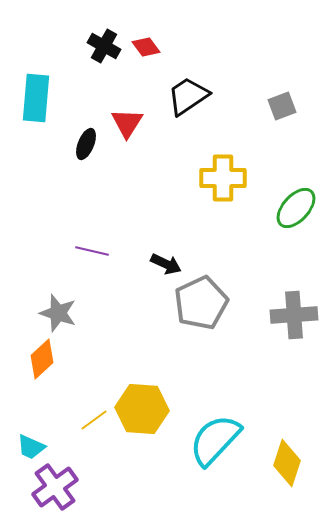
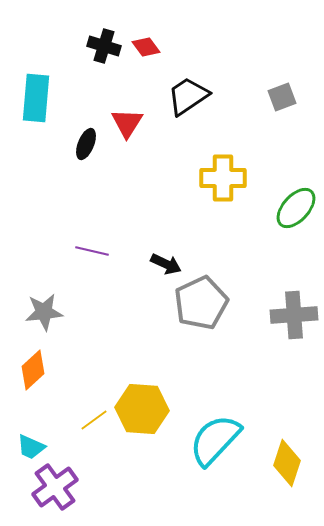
black cross: rotated 12 degrees counterclockwise
gray square: moved 9 px up
gray star: moved 14 px left, 1 px up; rotated 24 degrees counterclockwise
orange diamond: moved 9 px left, 11 px down
